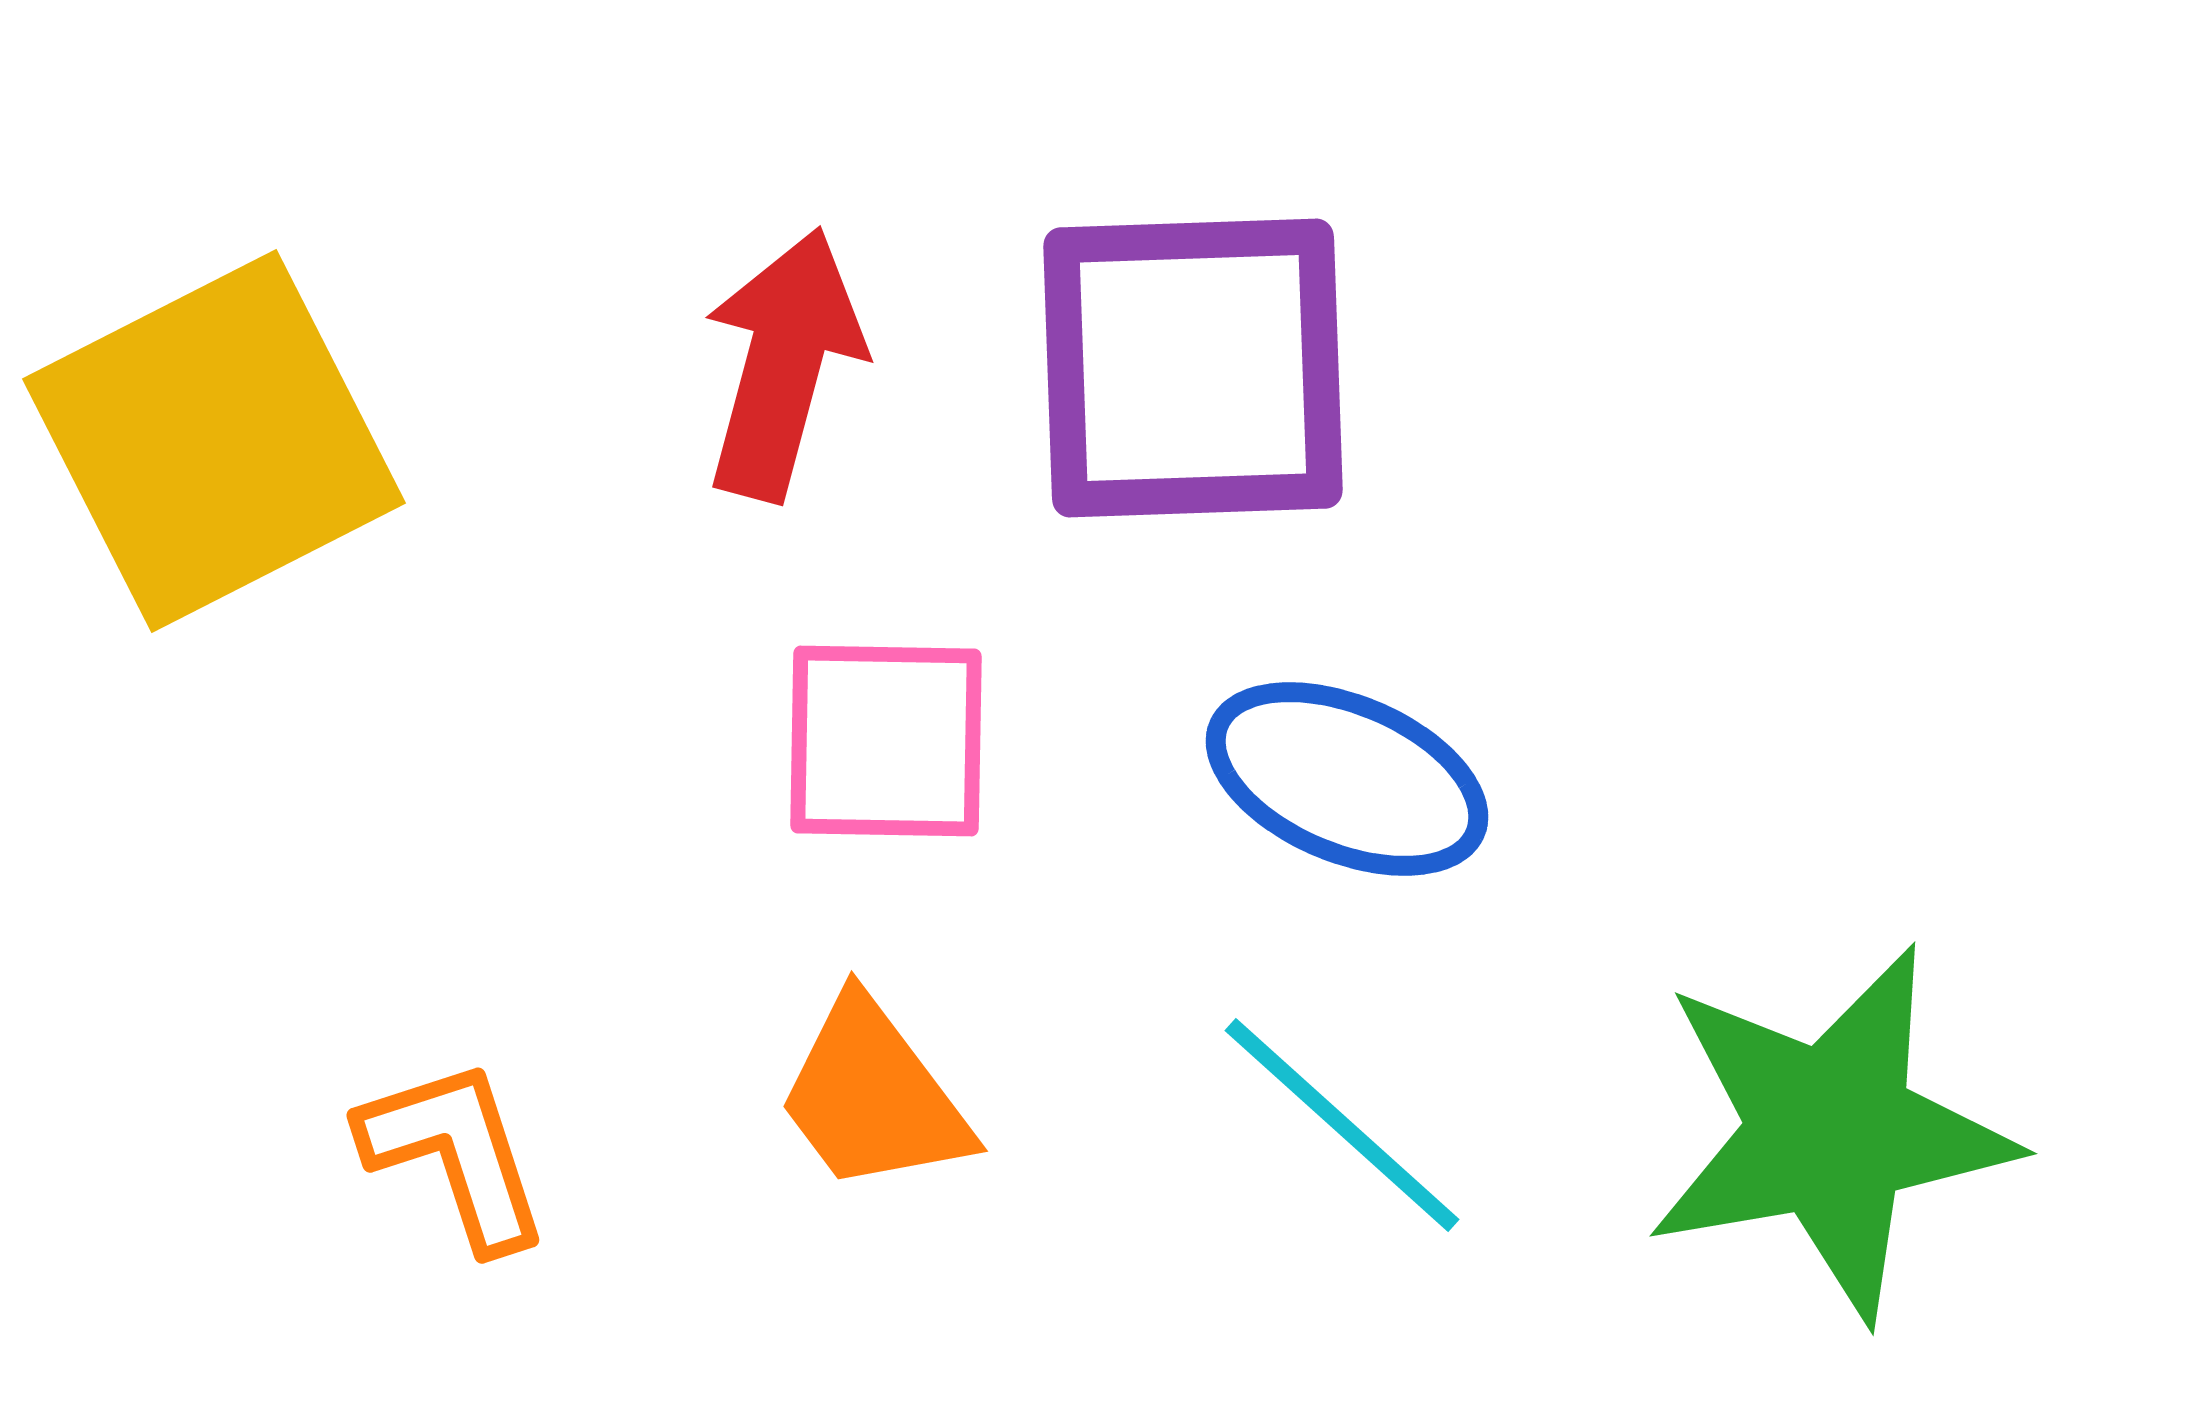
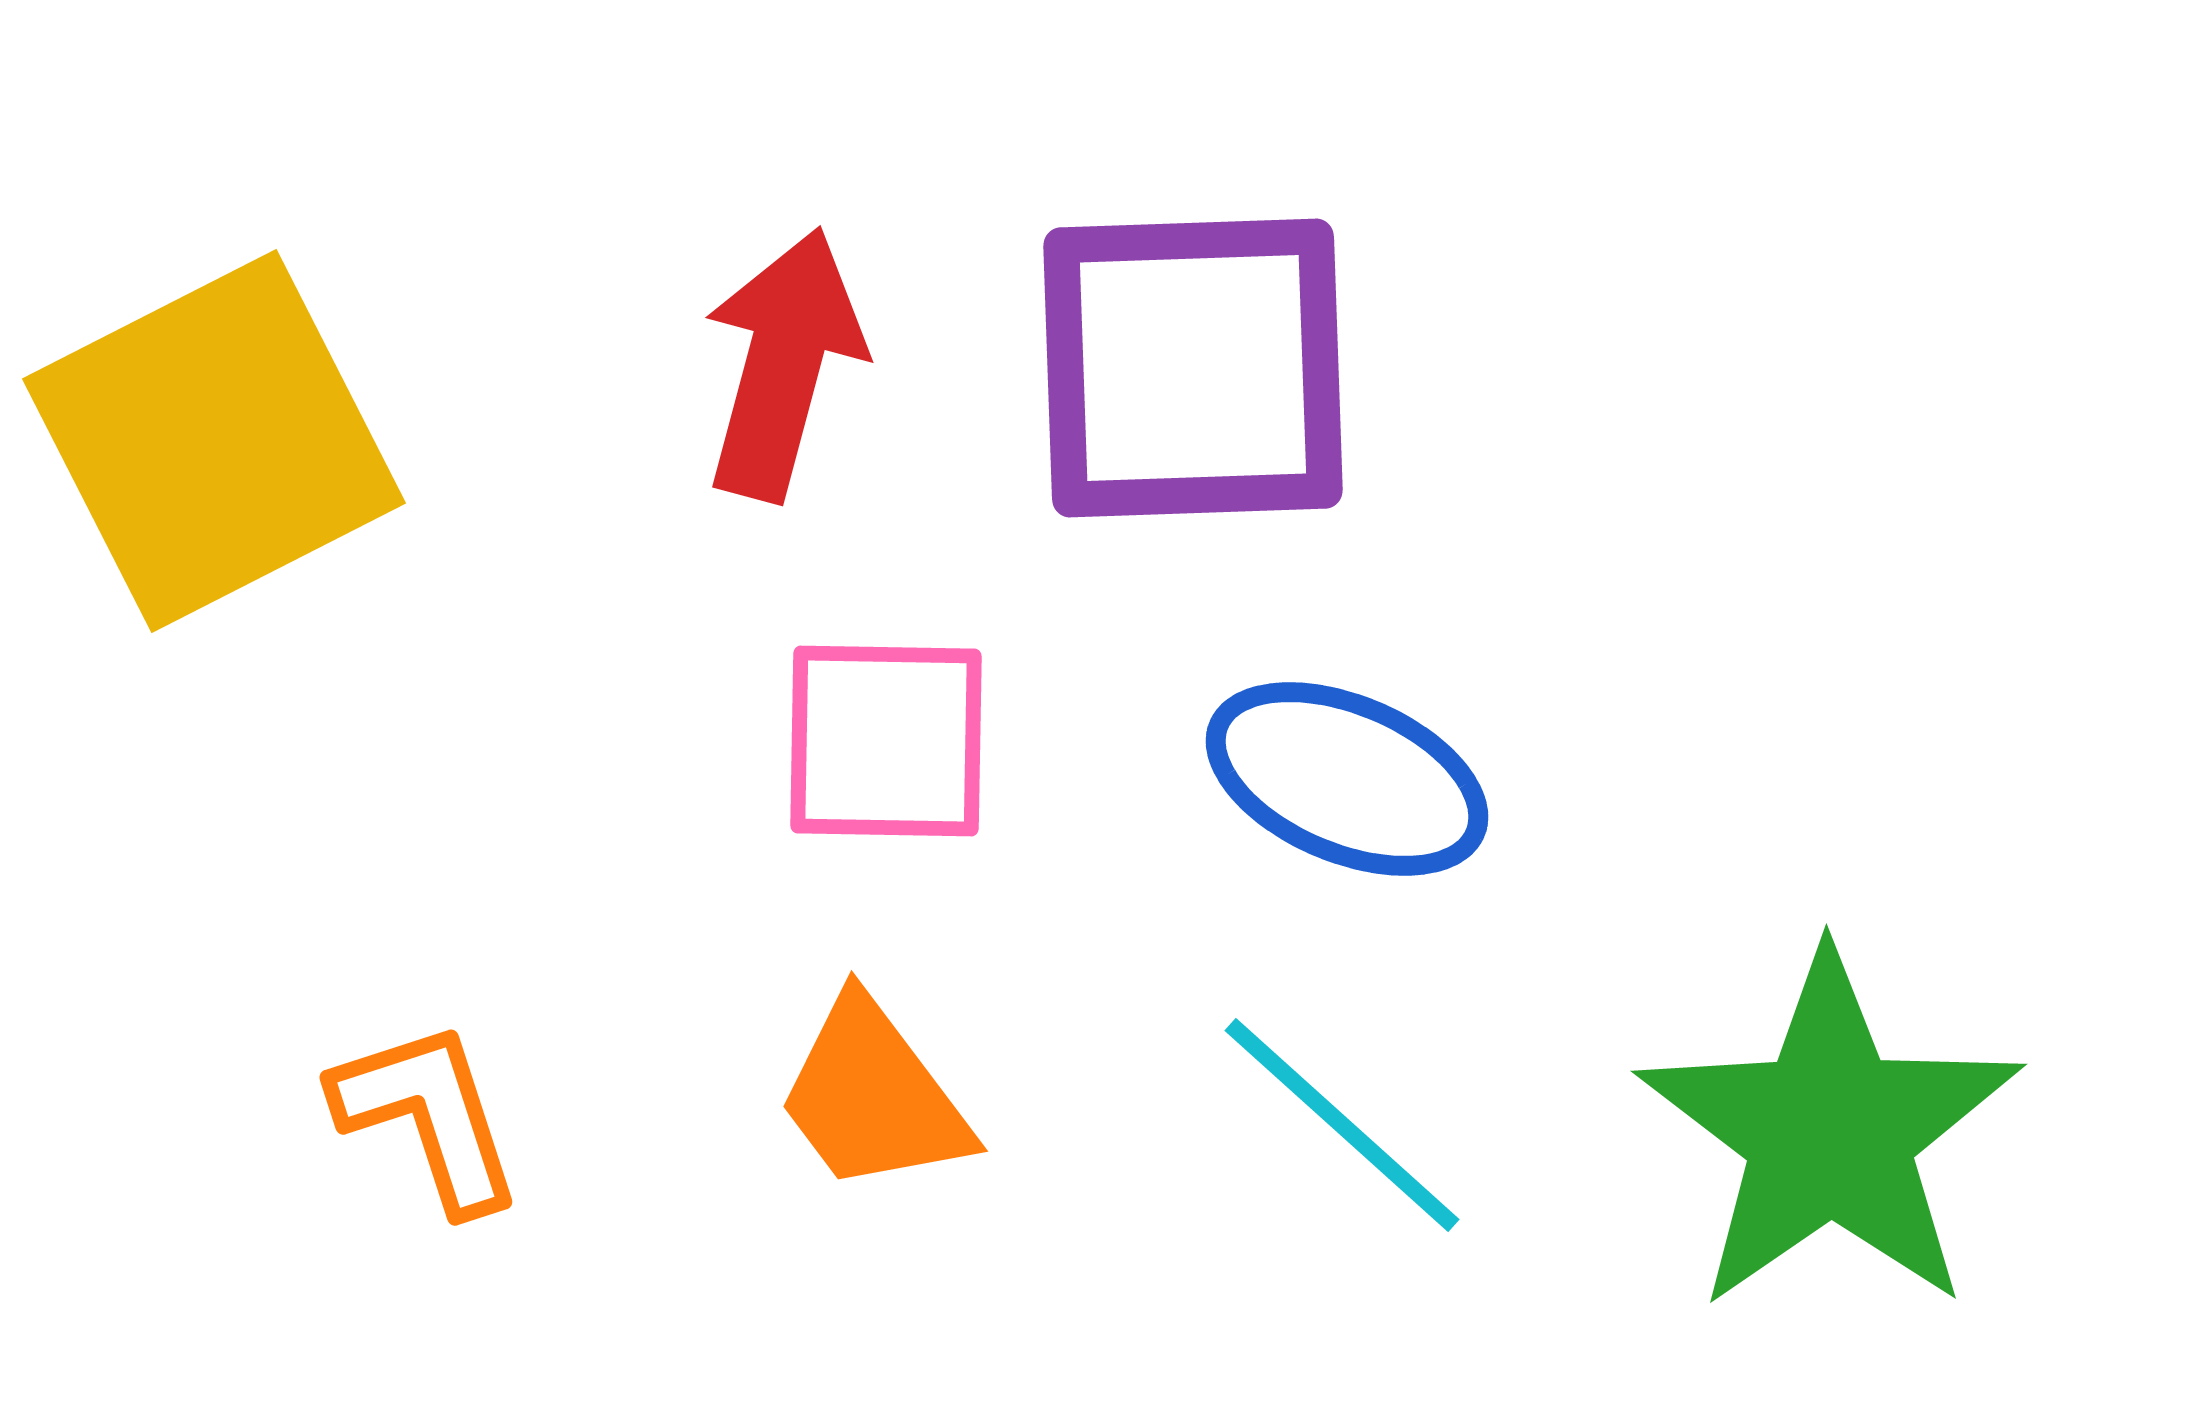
green star: rotated 25 degrees counterclockwise
orange L-shape: moved 27 px left, 38 px up
